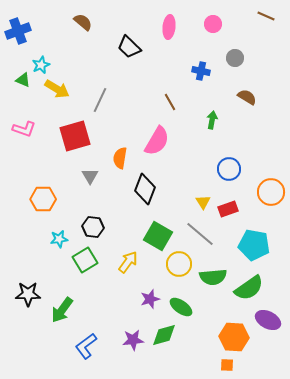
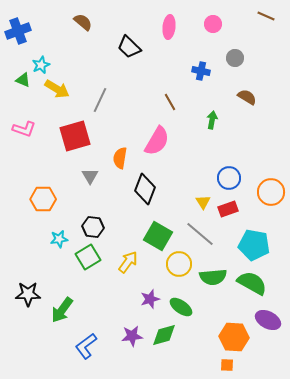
blue circle at (229, 169): moved 9 px down
green square at (85, 260): moved 3 px right, 3 px up
green semicircle at (249, 288): moved 3 px right, 5 px up; rotated 116 degrees counterclockwise
purple star at (133, 340): moved 1 px left, 4 px up
